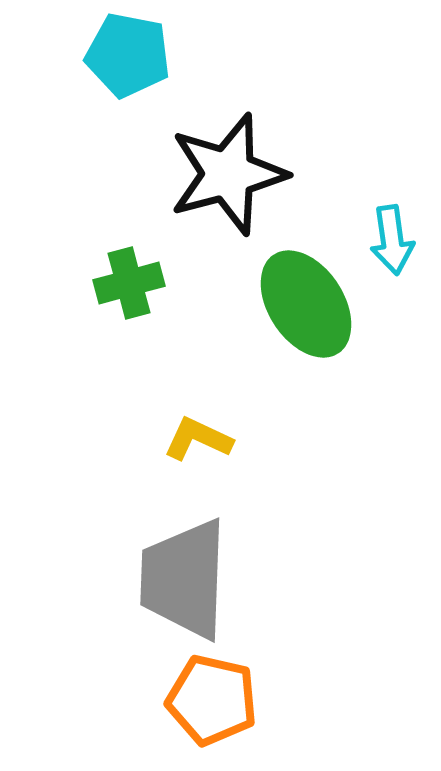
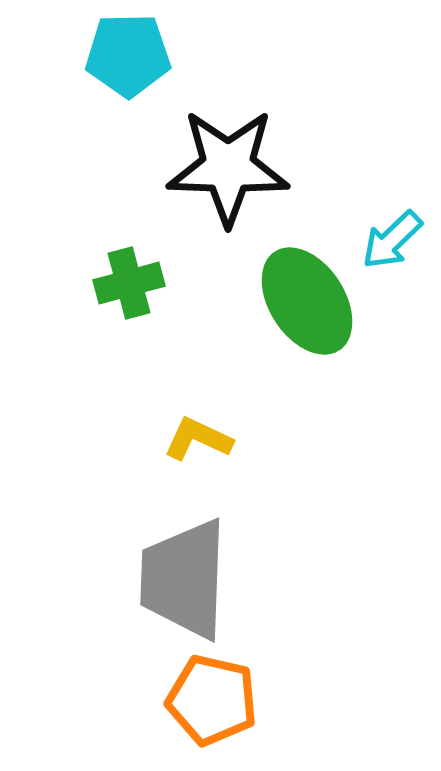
cyan pentagon: rotated 12 degrees counterclockwise
black star: moved 7 px up; rotated 17 degrees clockwise
cyan arrow: rotated 54 degrees clockwise
green ellipse: moved 1 px right, 3 px up
